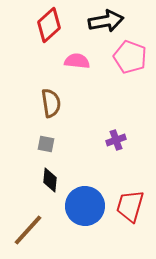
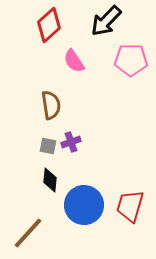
black arrow: rotated 144 degrees clockwise
pink pentagon: moved 1 px right, 3 px down; rotated 20 degrees counterclockwise
pink semicircle: moved 3 px left; rotated 130 degrees counterclockwise
brown semicircle: moved 2 px down
purple cross: moved 45 px left, 2 px down
gray square: moved 2 px right, 2 px down
blue circle: moved 1 px left, 1 px up
brown line: moved 3 px down
